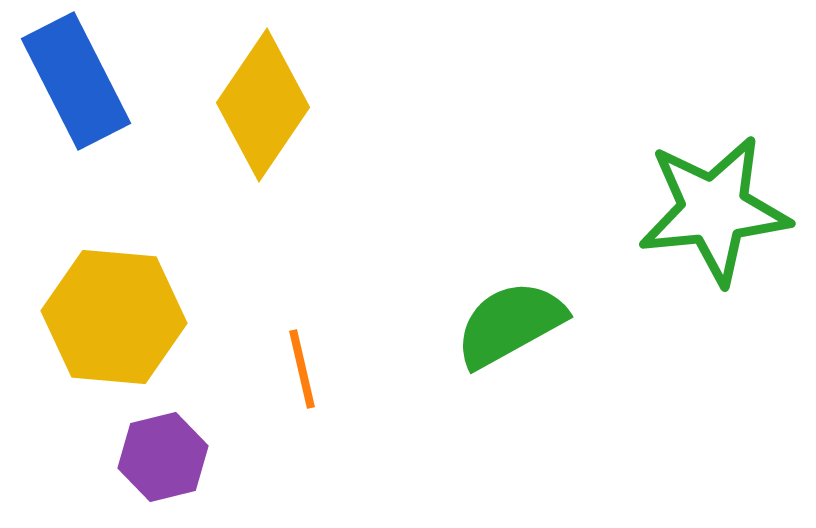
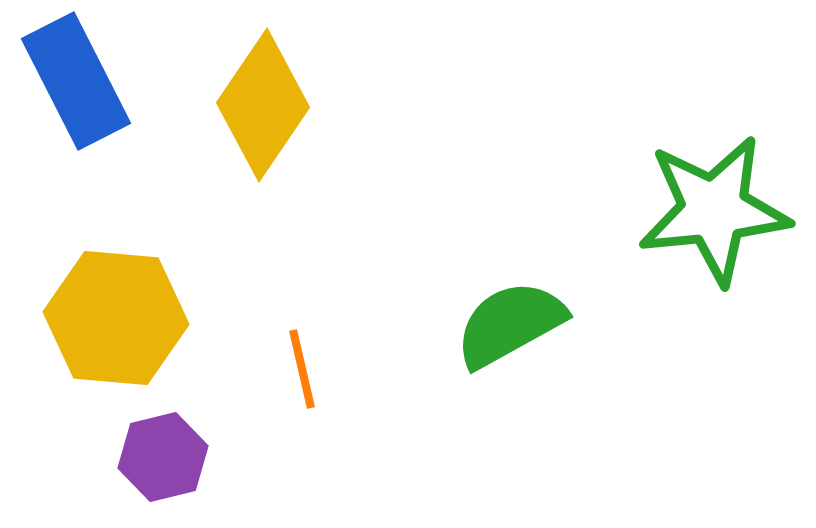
yellow hexagon: moved 2 px right, 1 px down
